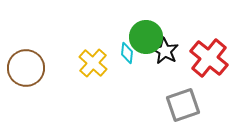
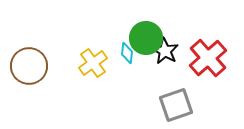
green circle: moved 1 px down
red cross: moved 1 px left; rotated 9 degrees clockwise
yellow cross: rotated 12 degrees clockwise
brown circle: moved 3 px right, 2 px up
gray square: moved 7 px left
